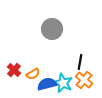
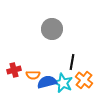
black line: moved 8 px left
red cross: rotated 32 degrees clockwise
orange semicircle: moved 1 px down; rotated 32 degrees clockwise
blue semicircle: moved 2 px up
